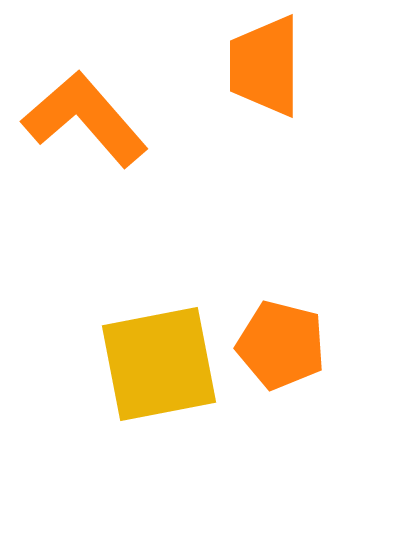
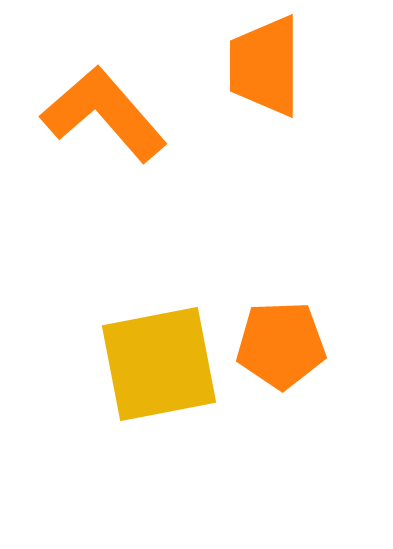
orange L-shape: moved 19 px right, 5 px up
orange pentagon: rotated 16 degrees counterclockwise
